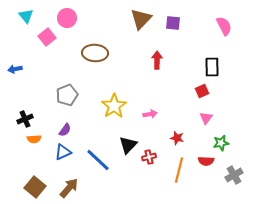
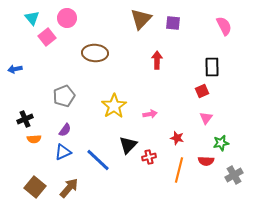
cyan triangle: moved 6 px right, 2 px down
gray pentagon: moved 3 px left, 1 px down
